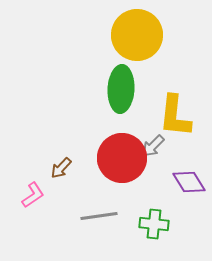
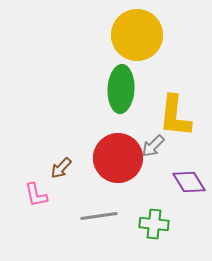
red circle: moved 4 px left
pink L-shape: moved 3 px right; rotated 112 degrees clockwise
